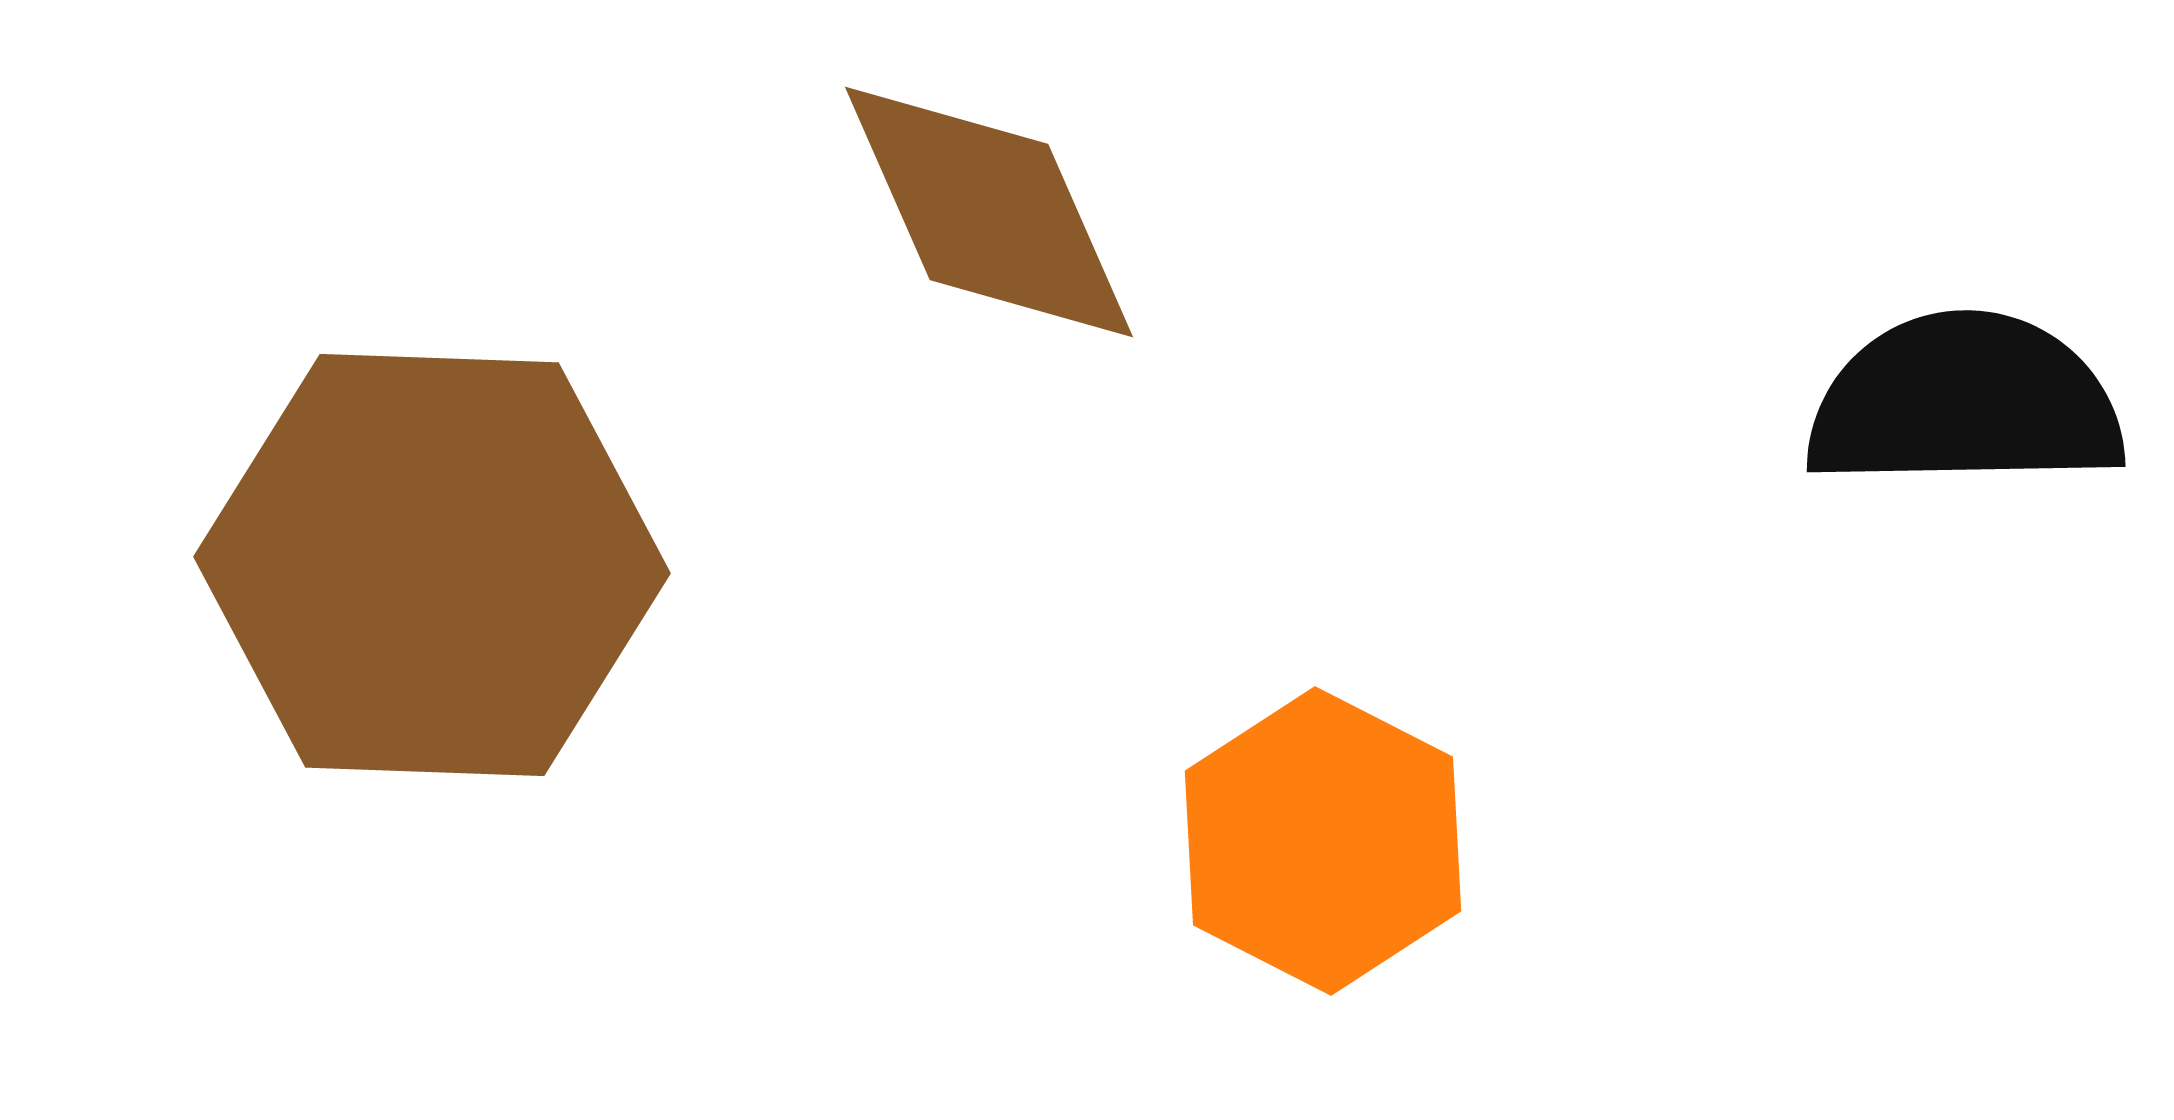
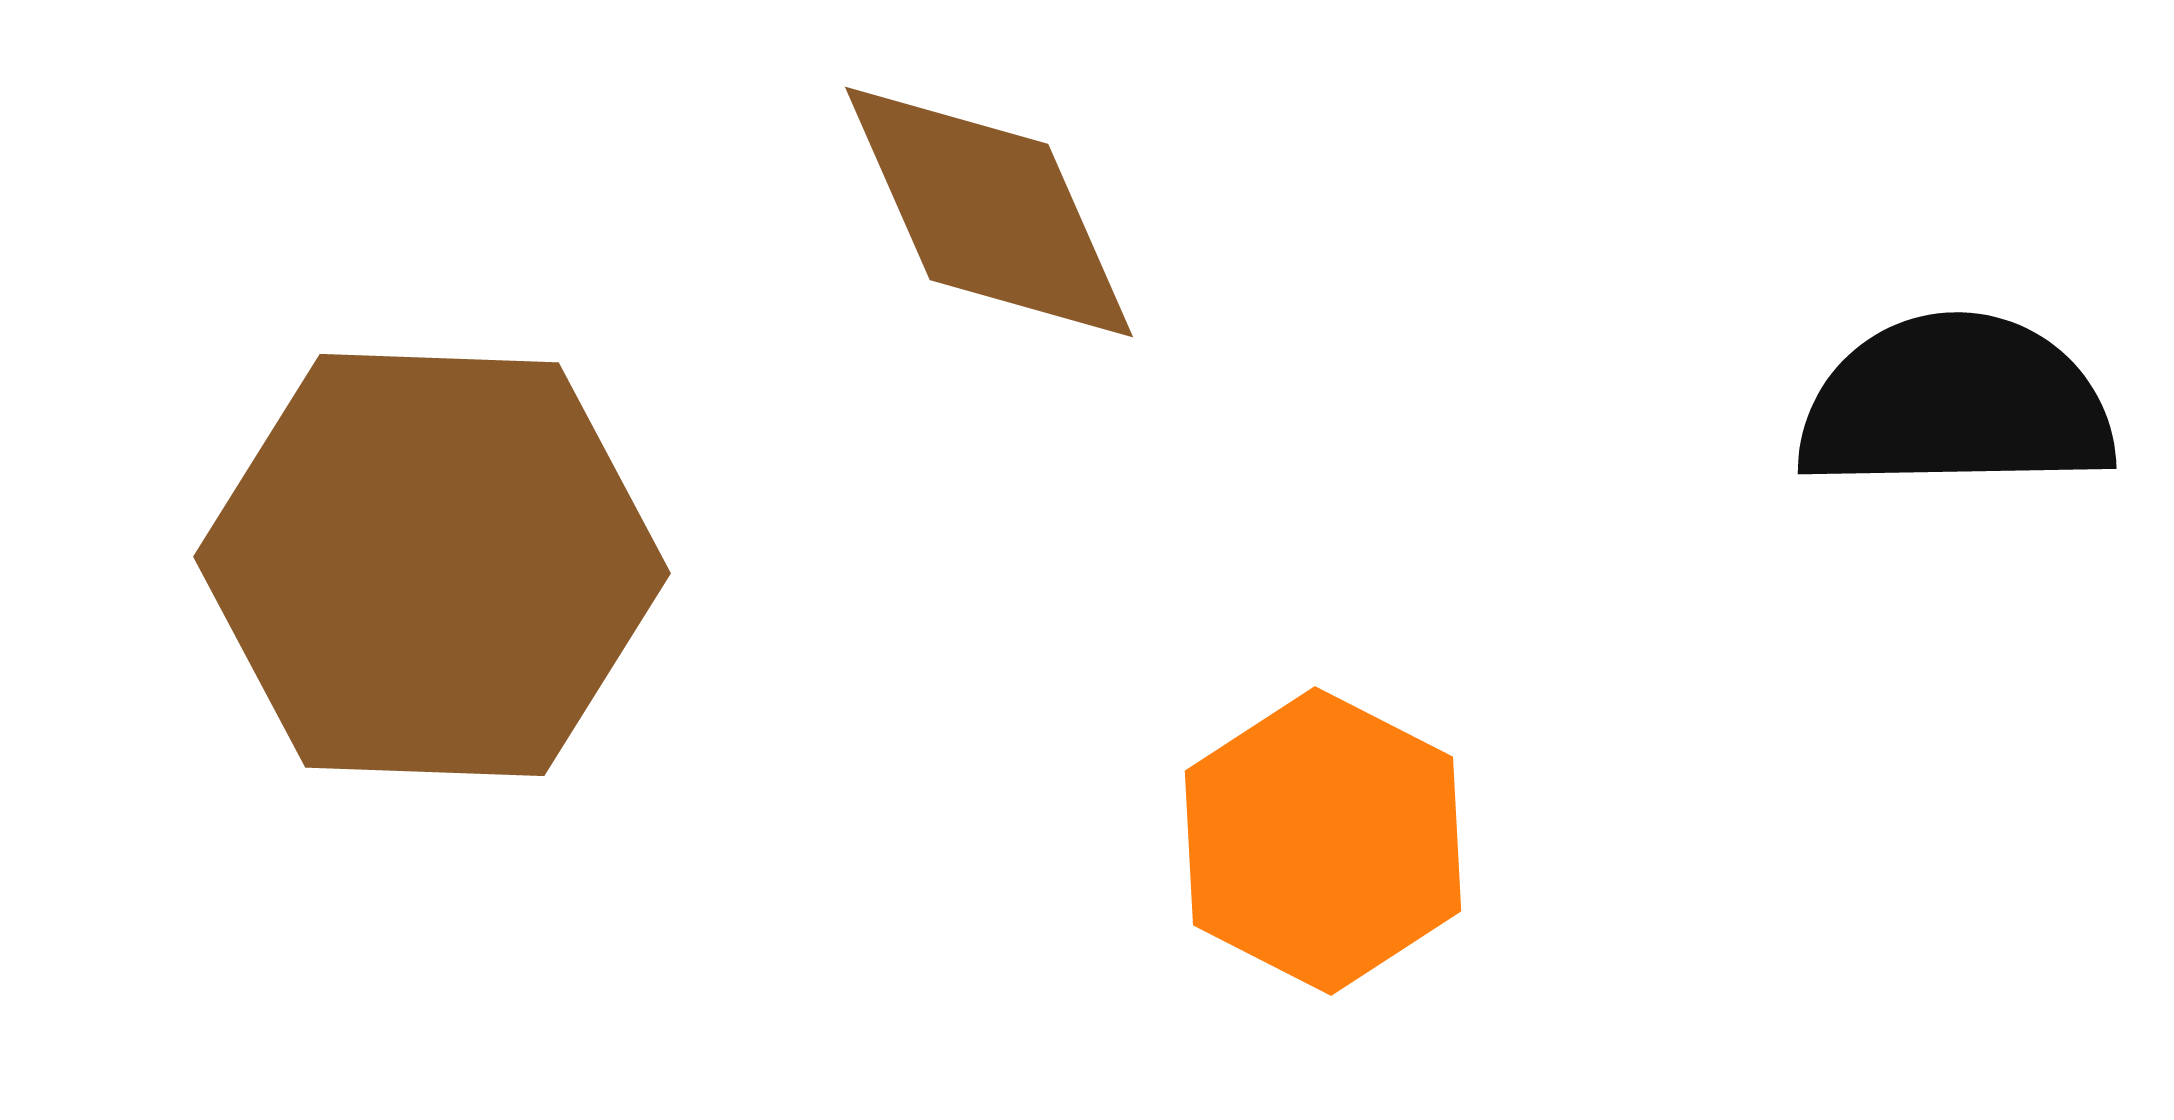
black semicircle: moved 9 px left, 2 px down
